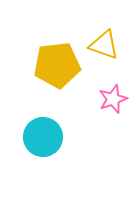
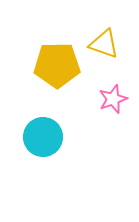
yellow triangle: moved 1 px up
yellow pentagon: rotated 6 degrees clockwise
